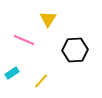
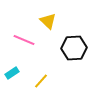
yellow triangle: moved 2 px down; rotated 18 degrees counterclockwise
black hexagon: moved 1 px left, 2 px up
